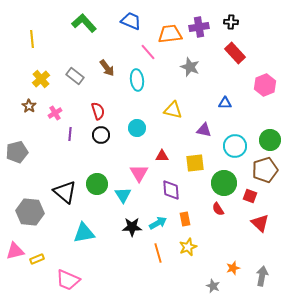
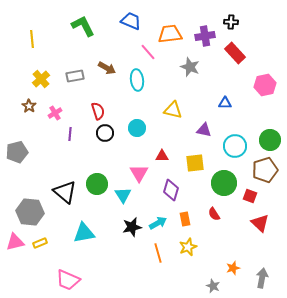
green L-shape at (84, 23): moved 1 px left, 3 px down; rotated 15 degrees clockwise
purple cross at (199, 27): moved 6 px right, 9 px down
brown arrow at (107, 68): rotated 24 degrees counterclockwise
gray rectangle at (75, 76): rotated 48 degrees counterclockwise
pink hexagon at (265, 85): rotated 10 degrees clockwise
black circle at (101, 135): moved 4 px right, 2 px up
purple diamond at (171, 190): rotated 20 degrees clockwise
red semicircle at (218, 209): moved 4 px left, 5 px down
black star at (132, 227): rotated 12 degrees counterclockwise
pink triangle at (15, 251): moved 9 px up
yellow rectangle at (37, 259): moved 3 px right, 16 px up
gray arrow at (262, 276): moved 2 px down
